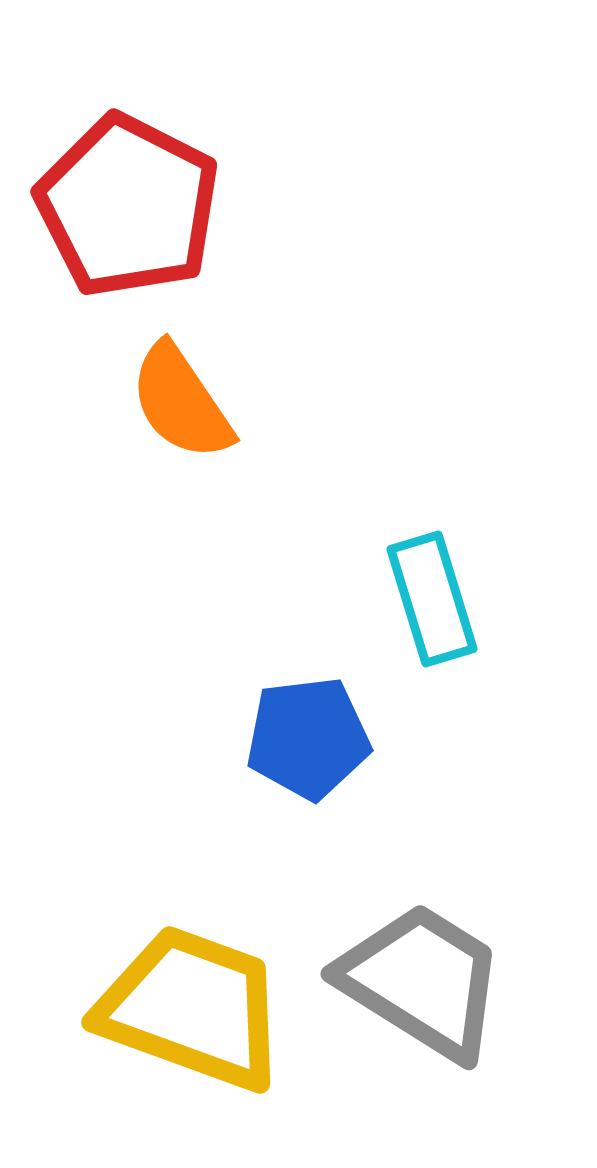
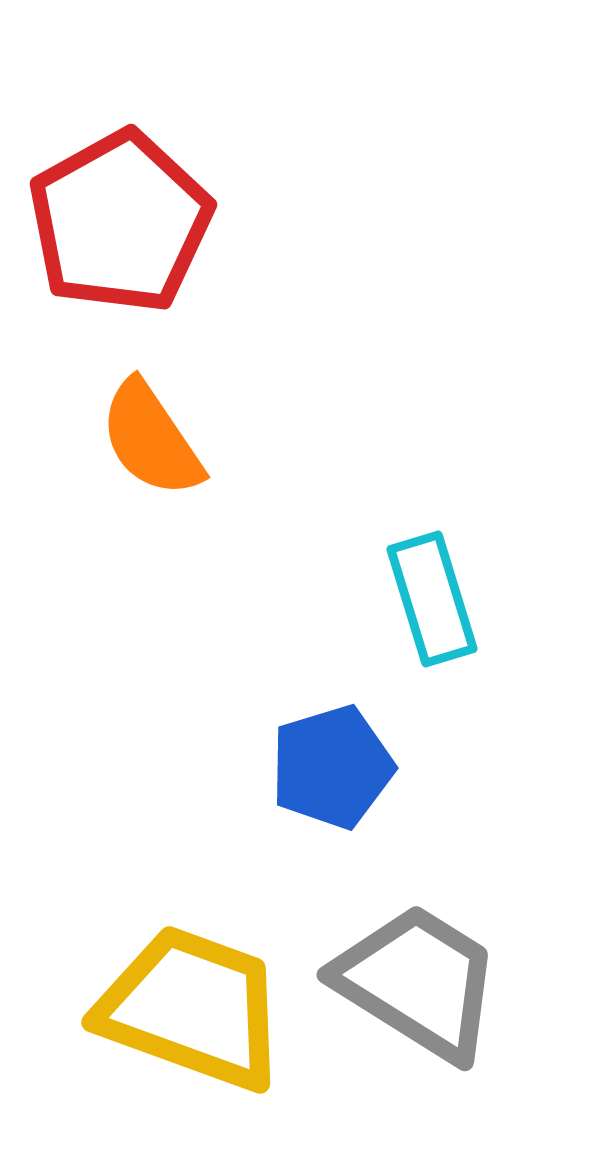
red pentagon: moved 8 px left, 16 px down; rotated 16 degrees clockwise
orange semicircle: moved 30 px left, 37 px down
blue pentagon: moved 24 px right, 29 px down; rotated 10 degrees counterclockwise
gray trapezoid: moved 4 px left, 1 px down
